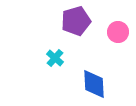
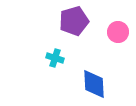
purple pentagon: moved 2 px left
cyan cross: rotated 24 degrees counterclockwise
